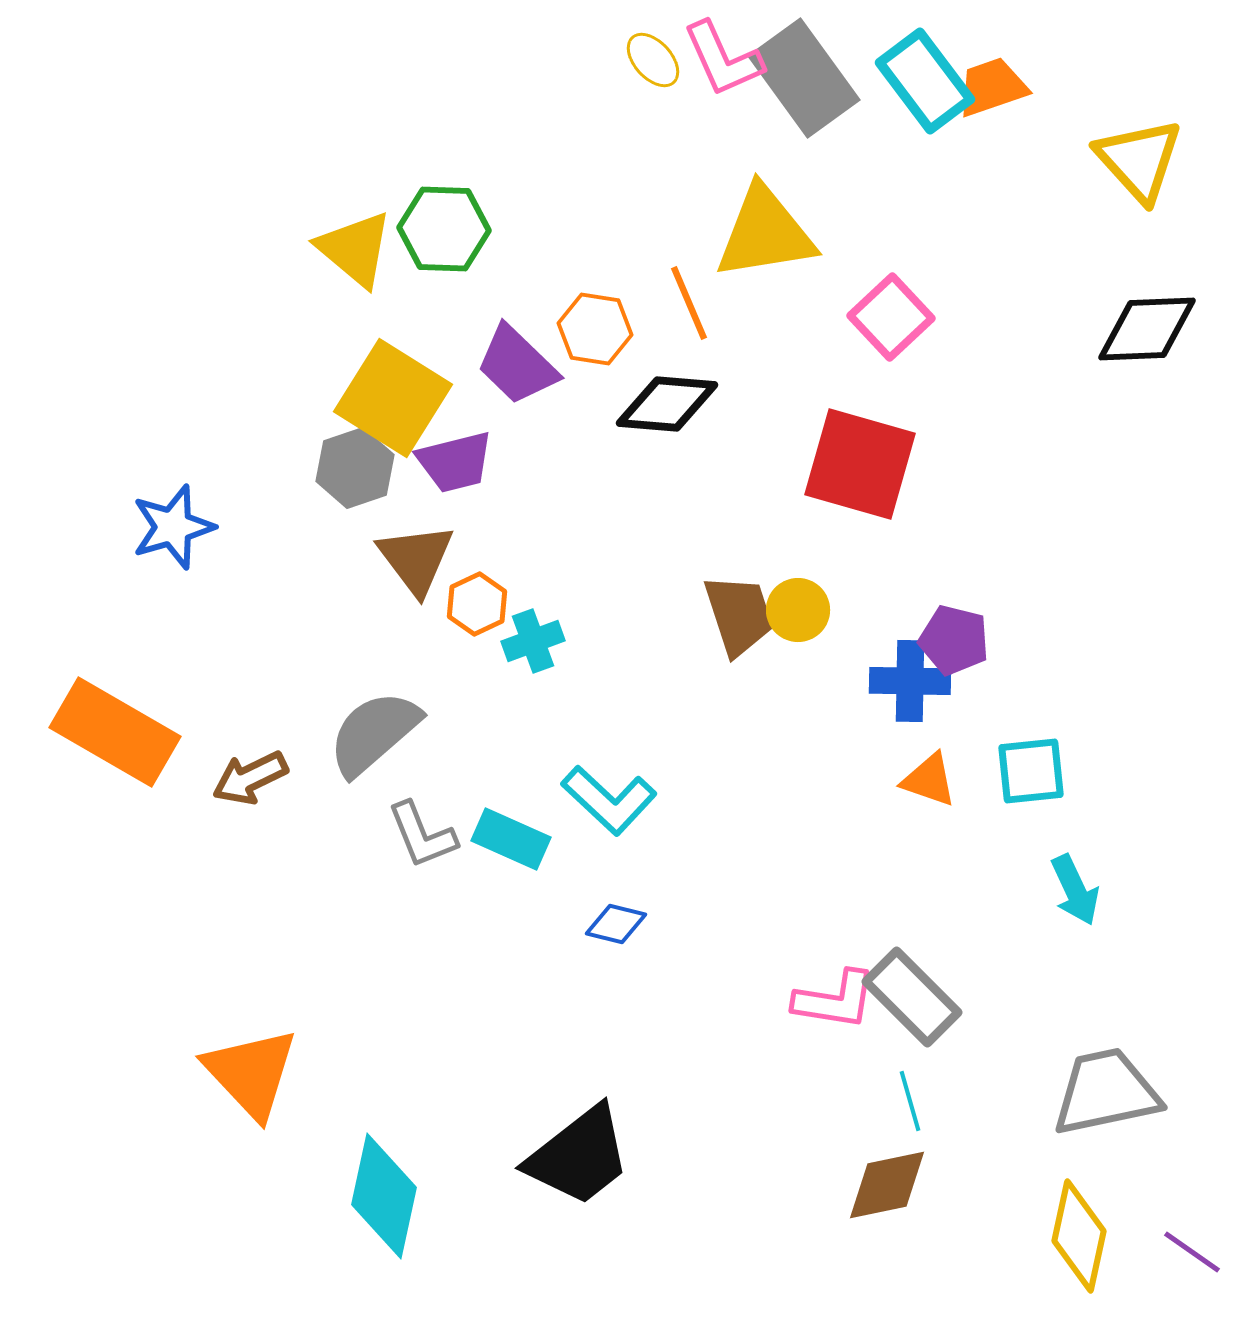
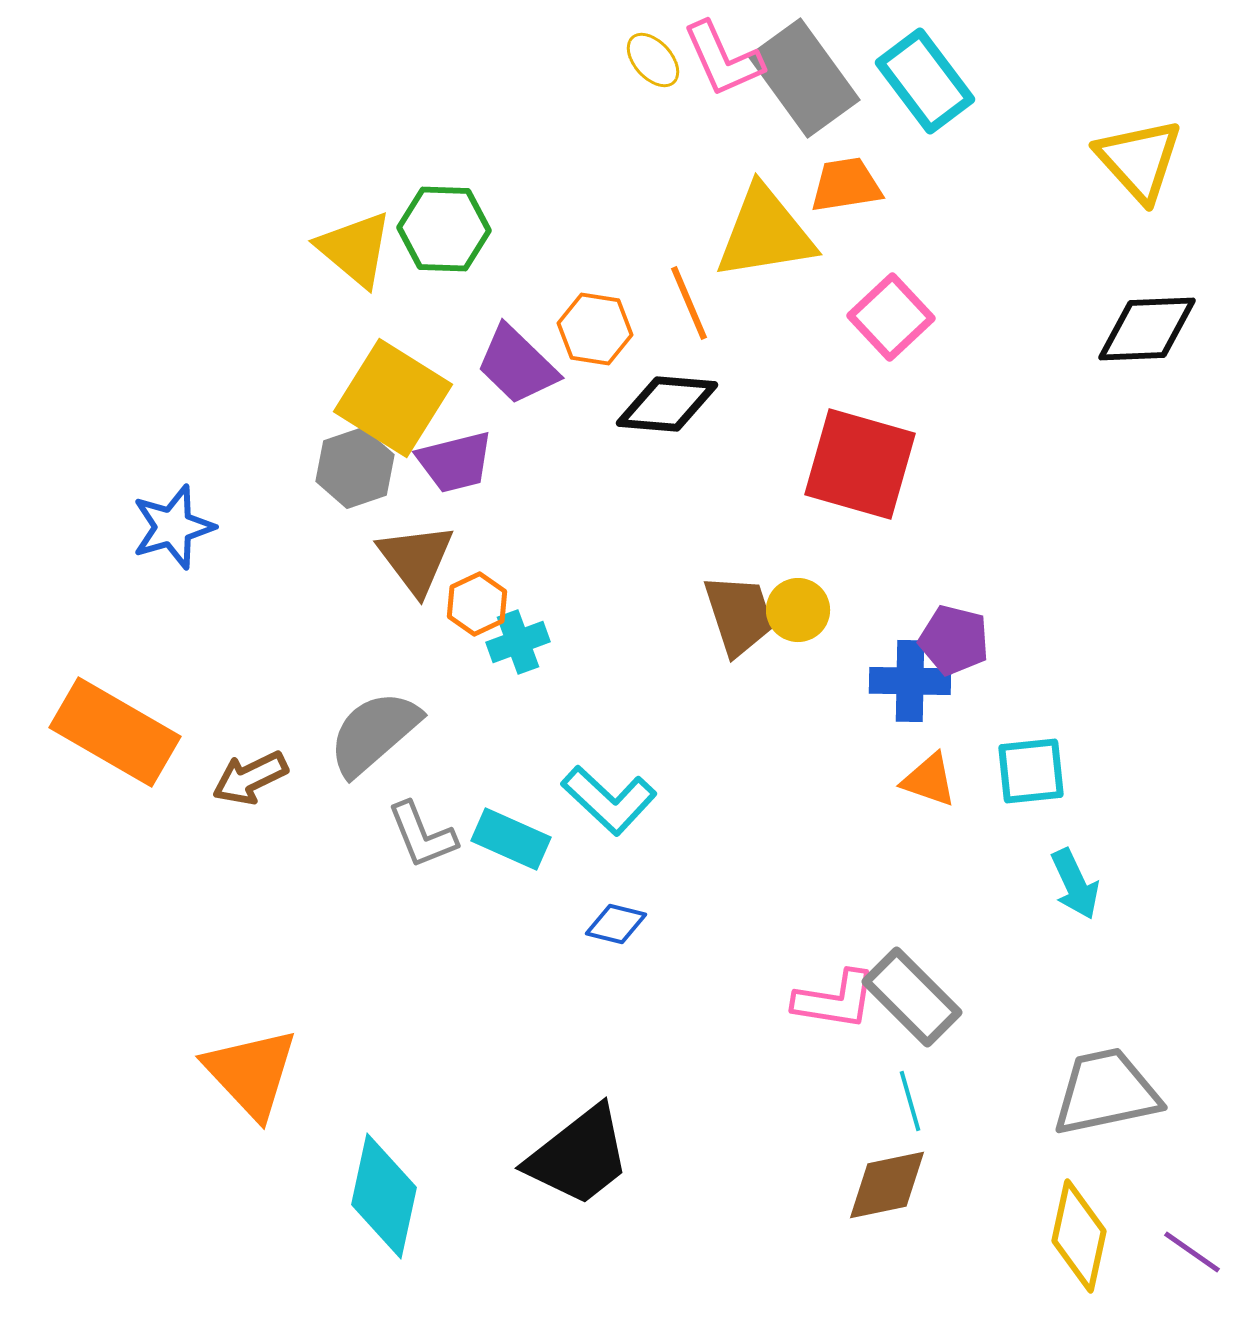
orange trapezoid at (992, 87): moved 146 px left, 98 px down; rotated 10 degrees clockwise
cyan cross at (533, 641): moved 15 px left, 1 px down
cyan arrow at (1075, 890): moved 6 px up
